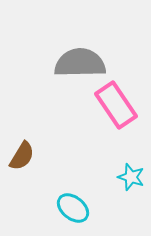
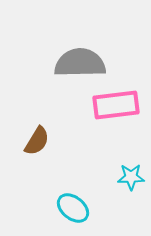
pink rectangle: rotated 63 degrees counterclockwise
brown semicircle: moved 15 px right, 15 px up
cyan star: rotated 20 degrees counterclockwise
